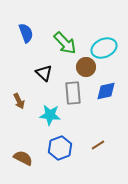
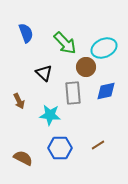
blue hexagon: rotated 20 degrees clockwise
